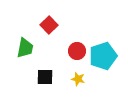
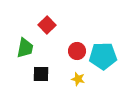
red square: moved 2 px left
cyan pentagon: rotated 16 degrees clockwise
black square: moved 4 px left, 3 px up
